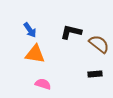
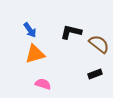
orange triangle: rotated 25 degrees counterclockwise
black rectangle: rotated 16 degrees counterclockwise
